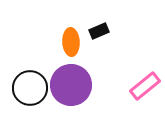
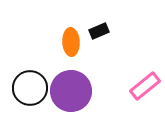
purple circle: moved 6 px down
